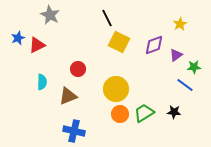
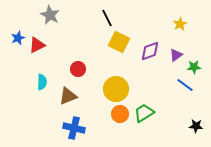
purple diamond: moved 4 px left, 6 px down
black star: moved 22 px right, 14 px down
blue cross: moved 3 px up
